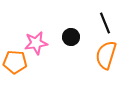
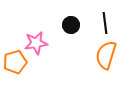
black line: rotated 15 degrees clockwise
black circle: moved 12 px up
orange pentagon: rotated 20 degrees counterclockwise
